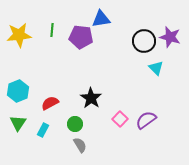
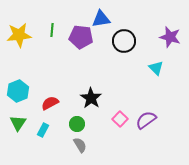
black circle: moved 20 px left
green circle: moved 2 px right
